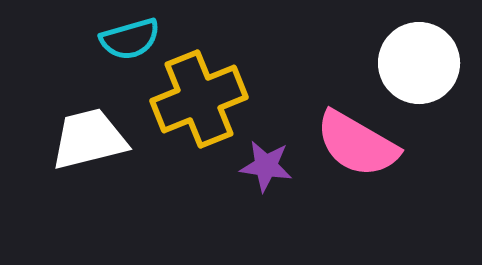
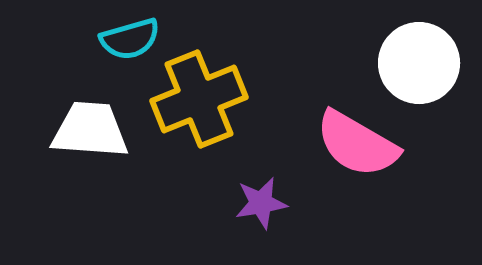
white trapezoid: moved 1 px right, 9 px up; rotated 18 degrees clockwise
purple star: moved 5 px left, 37 px down; rotated 18 degrees counterclockwise
